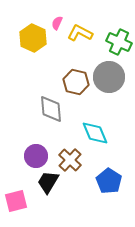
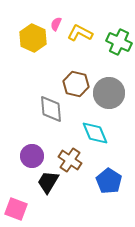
pink semicircle: moved 1 px left, 1 px down
gray circle: moved 16 px down
brown hexagon: moved 2 px down
purple circle: moved 4 px left
brown cross: rotated 10 degrees counterclockwise
pink square: moved 8 px down; rotated 35 degrees clockwise
